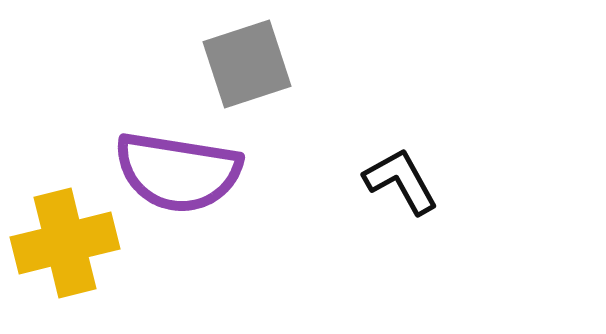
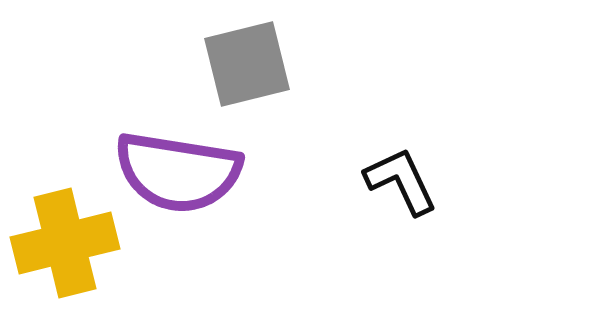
gray square: rotated 4 degrees clockwise
black L-shape: rotated 4 degrees clockwise
